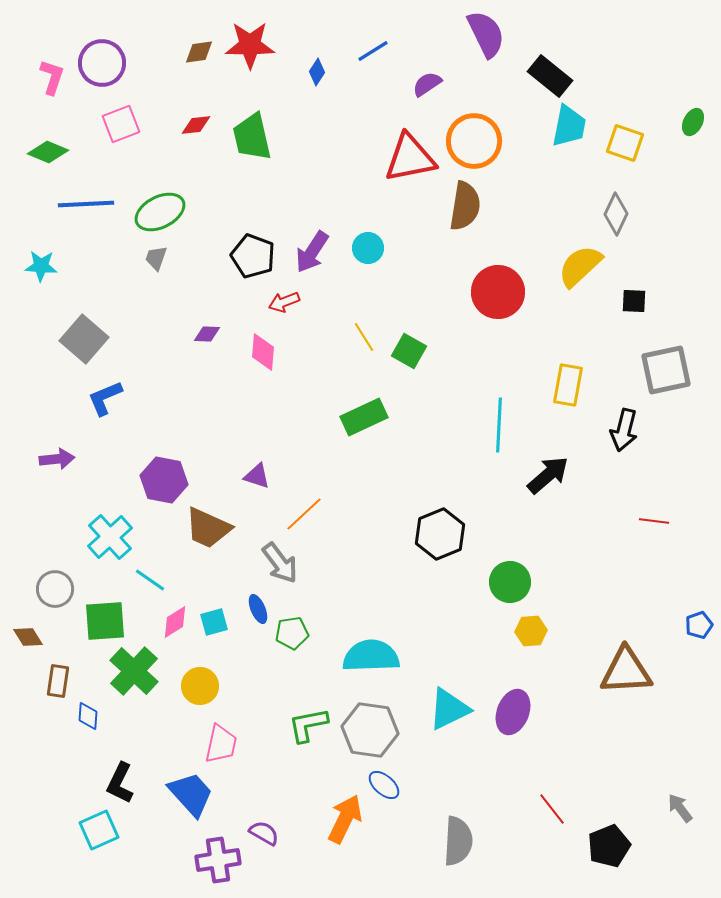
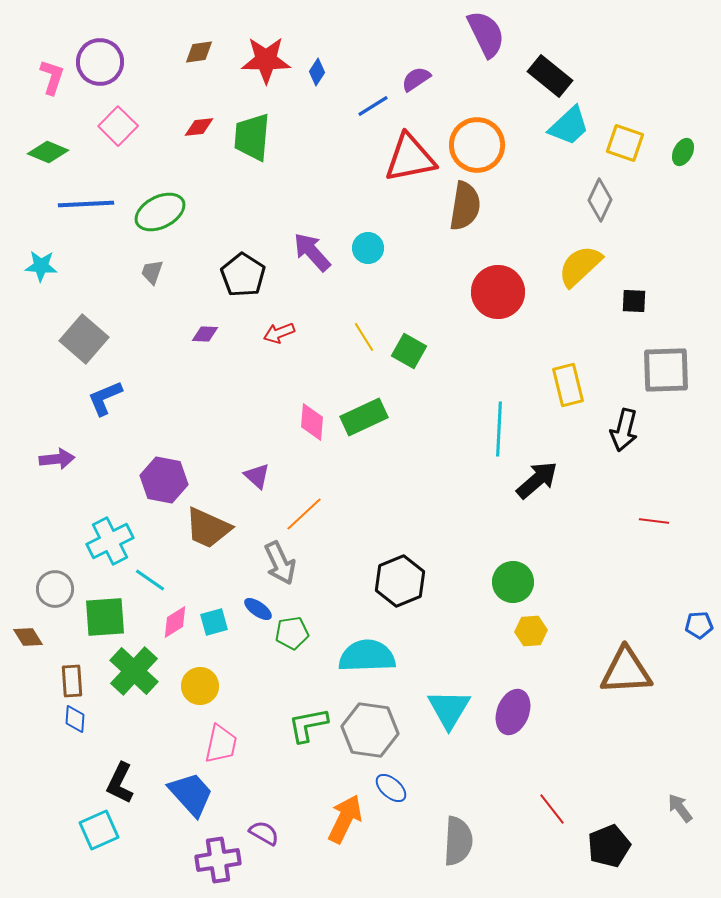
red star at (250, 45): moved 16 px right, 15 px down
blue line at (373, 51): moved 55 px down
purple circle at (102, 63): moved 2 px left, 1 px up
purple semicircle at (427, 84): moved 11 px left, 5 px up
green ellipse at (693, 122): moved 10 px left, 30 px down
pink square at (121, 124): moved 3 px left, 2 px down; rotated 24 degrees counterclockwise
red diamond at (196, 125): moved 3 px right, 2 px down
cyan trapezoid at (569, 126): rotated 36 degrees clockwise
green trapezoid at (252, 137): rotated 18 degrees clockwise
orange circle at (474, 141): moved 3 px right, 4 px down
gray diamond at (616, 214): moved 16 px left, 14 px up
purple arrow at (312, 252): rotated 105 degrees clockwise
black pentagon at (253, 256): moved 10 px left, 19 px down; rotated 12 degrees clockwise
gray trapezoid at (156, 258): moved 4 px left, 14 px down
red arrow at (284, 302): moved 5 px left, 31 px down
purple diamond at (207, 334): moved 2 px left
pink diamond at (263, 352): moved 49 px right, 70 px down
gray square at (666, 370): rotated 10 degrees clockwise
yellow rectangle at (568, 385): rotated 24 degrees counterclockwise
cyan line at (499, 425): moved 4 px down
black arrow at (548, 475): moved 11 px left, 5 px down
purple triangle at (257, 476): rotated 24 degrees clockwise
black hexagon at (440, 534): moved 40 px left, 47 px down
cyan cross at (110, 537): moved 4 px down; rotated 15 degrees clockwise
gray arrow at (280, 563): rotated 12 degrees clockwise
green circle at (510, 582): moved 3 px right
blue ellipse at (258, 609): rotated 32 degrees counterclockwise
green square at (105, 621): moved 4 px up
blue pentagon at (699, 625): rotated 16 degrees clockwise
cyan semicircle at (371, 656): moved 4 px left
brown rectangle at (58, 681): moved 14 px right; rotated 12 degrees counterclockwise
cyan triangle at (449, 709): rotated 33 degrees counterclockwise
blue diamond at (88, 716): moved 13 px left, 3 px down
blue ellipse at (384, 785): moved 7 px right, 3 px down
